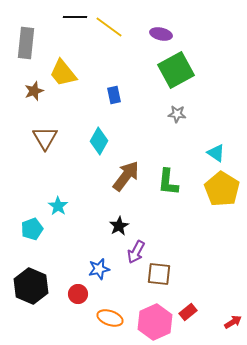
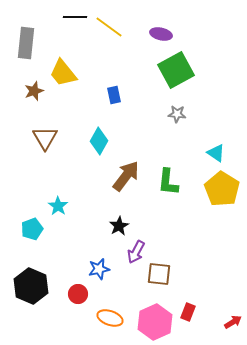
red rectangle: rotated 30 degrees counterclockwise
